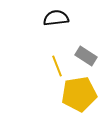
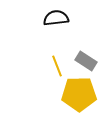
gray rectangle: moved 5 px down
yellow pentagon: rotated 8 degrees clockwise
